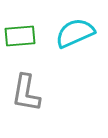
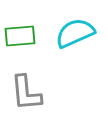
gray L-shape: rotated 15 degrees counterclockwise
